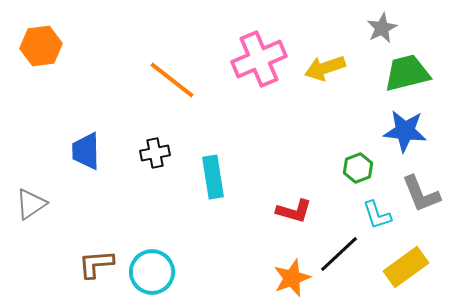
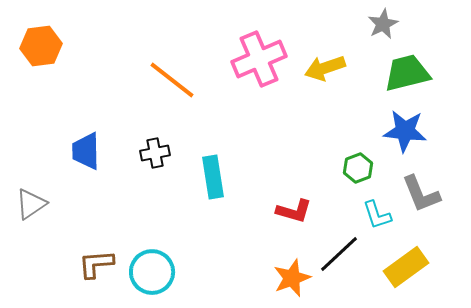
gray star: moved 1 px right, 4 px up
